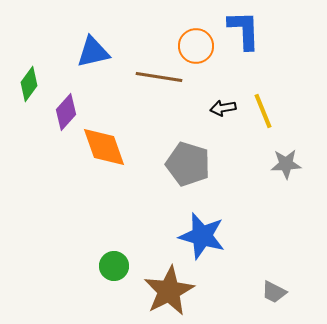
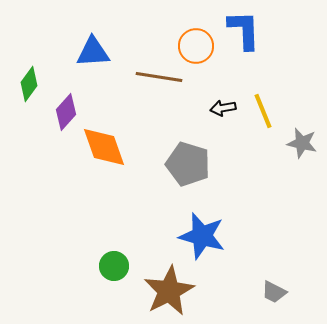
blue triangle: rotated 9 degrees clockwise
gray star: moved 16 px right, 21 px up; rotated 16 degrees clockwise
